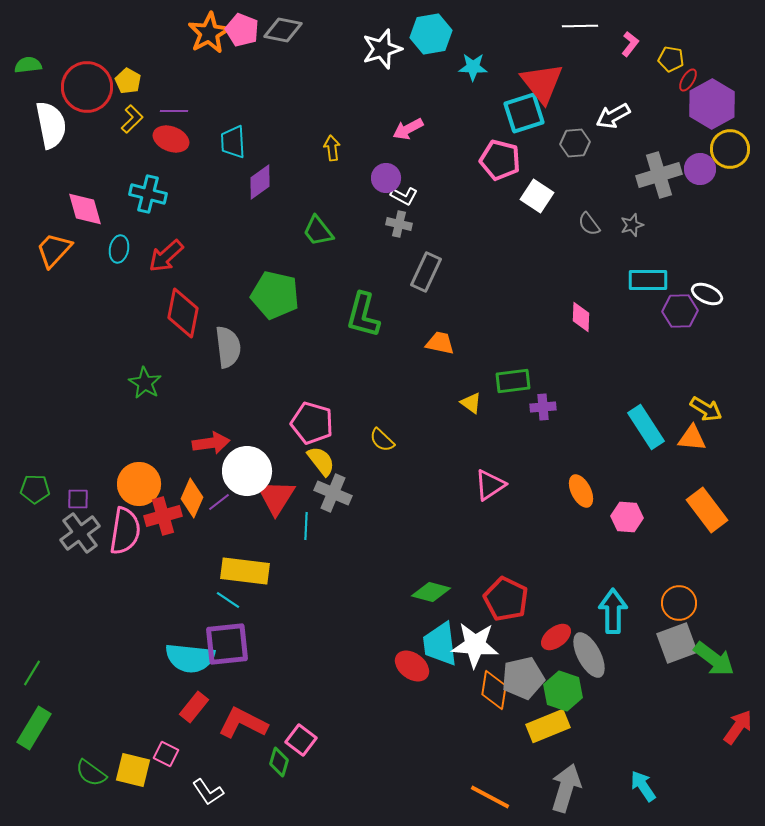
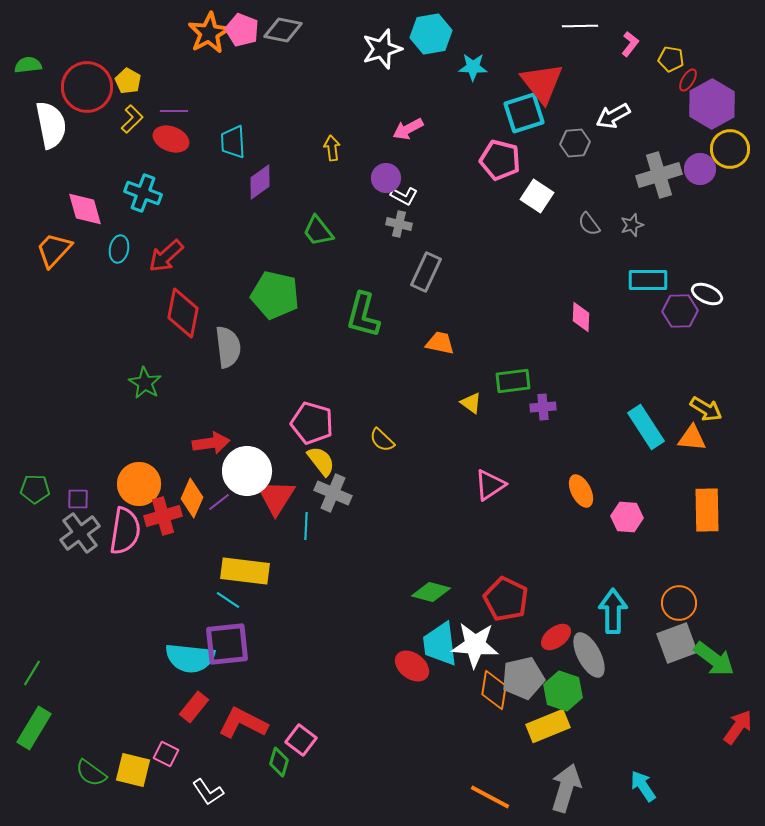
cyan cross at (148, 194): moved 5 px left, 1 px up; rotated 6 degrees clockwise
orange rectangle at (707, 510): rotated 36 degrees clockwise
